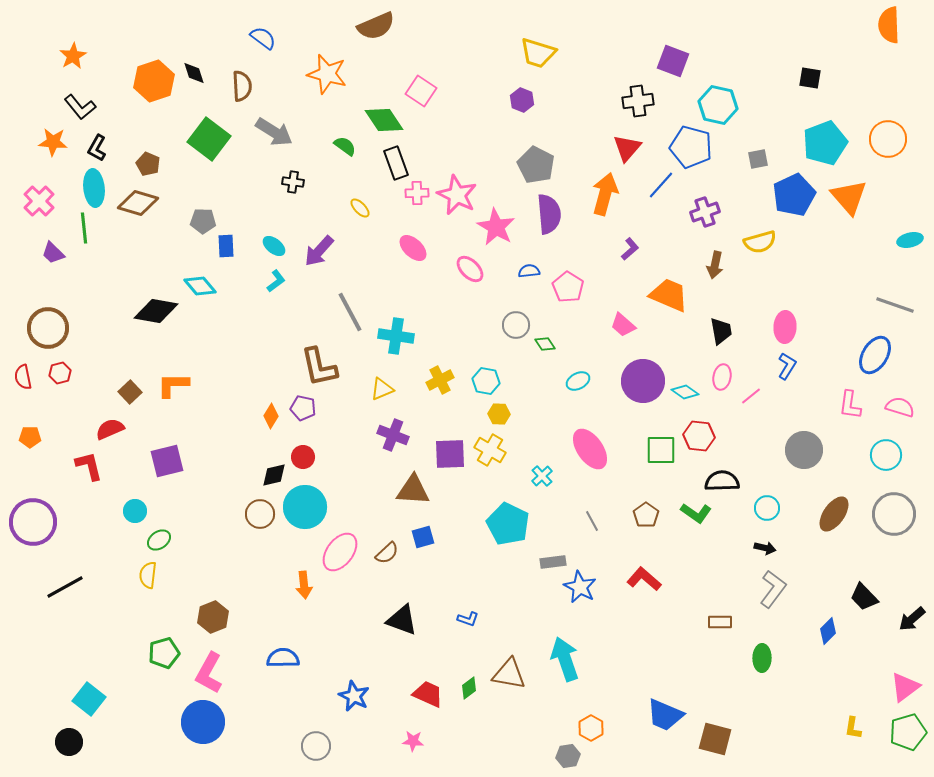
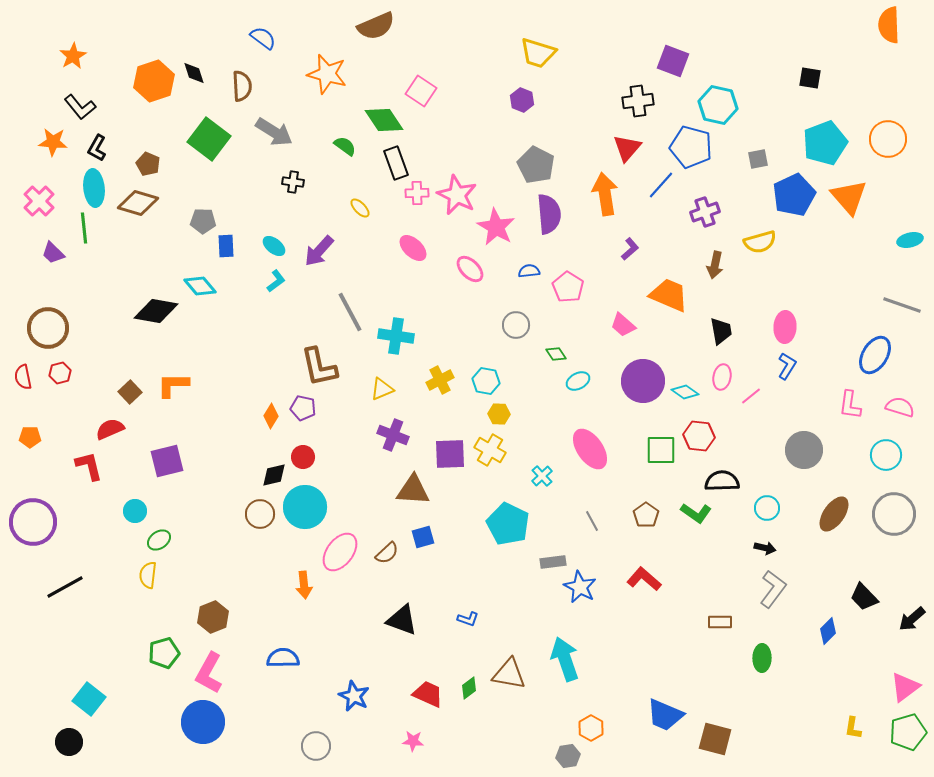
orange arrow at (605, 194): rotated 24 degrees counterclockwise
gray line at (895, 305): moved 7 px right
green diamond at (545, 344): moved 11 px right, 10 px down
